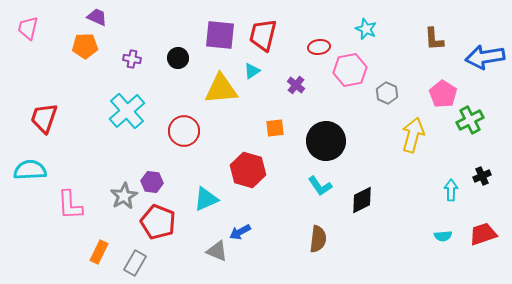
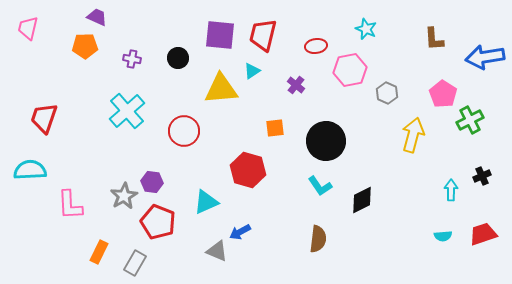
red ellipse at (319, 47): moved 3 px left, 1 px up
cyan triangle at (206, 199): moved 3 px down
